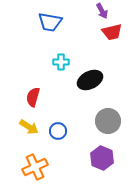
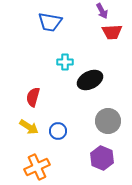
red trapezoid: rotated 10 degrees clockwise
cyan cross: moved 4 px right
orange cross: moved 2 px right
